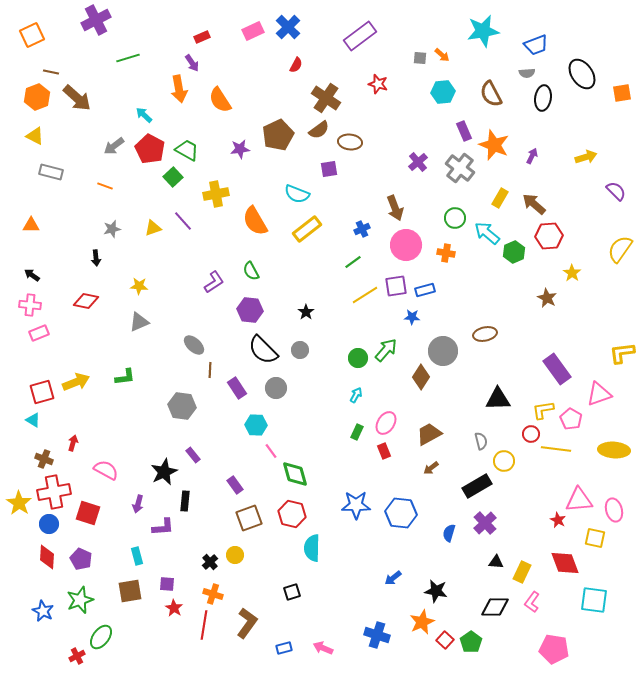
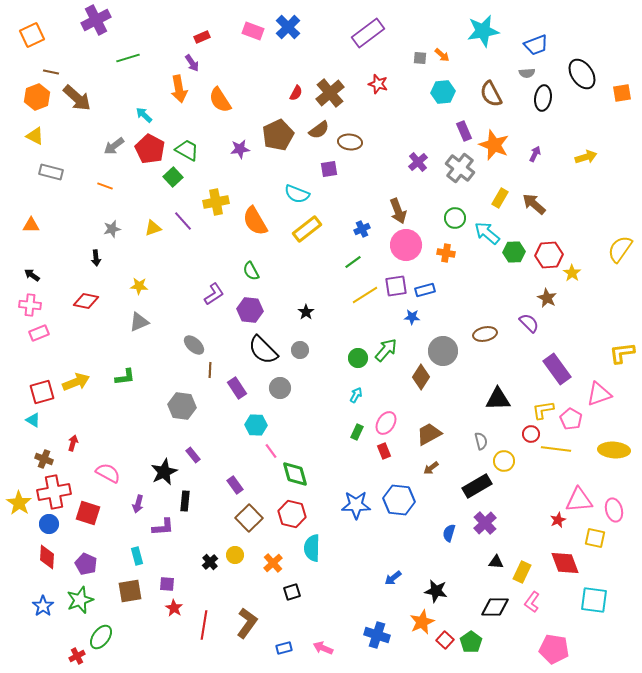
pink rectangle at (253, 31): rotated 45 degrees clockwise
purple rectangle at (360, 36): moved 8 px right, 3 px up
red semicircle at (296, 65): moved 28 px down
brown cross at (326, 98): moved 4 px right, 5 px up; rotated 16 degrees clockwise
purple arrow at (532, 156): moved 3 px right, 2 px up
purple semicircle at (616, 191): moved 87 px left, 132 px down
yellow cross at (216, 194): moved 8 px down
brown arrow at (395, 208): moved 3 px right, 3 px down
red hexagon at (549, 236): moved 19 px down
green hexagon at (514, 252): rotated 20 degrees clockwise
purple L-shape at (214, 282): moved 12 px down
gray circle at (276, 388): moved 4 px right
pink semicircle at (106, 470): moved 2 px right, 3 px down
blue hexagon at (401, 513): moved 2 px left, 13 px up
brown square at (249, 518): rotated 24 degrees counterclockwise
red star at (558, 520): rotated 21 degrees clockwise
purple pentagon at (81, 559): moved 5 px right, 5 px down
orange cross at (213, 594): moved 60 px right, 31 px up; rotated 30 degrees clockwise
blue star at (43, 611): moved 5 px up; rotated 10 degrees clockwise
